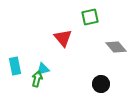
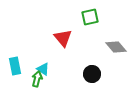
cyan triangle: rotated 48 degrees clockwise
black circle: moved 9 px left, 10 px up
